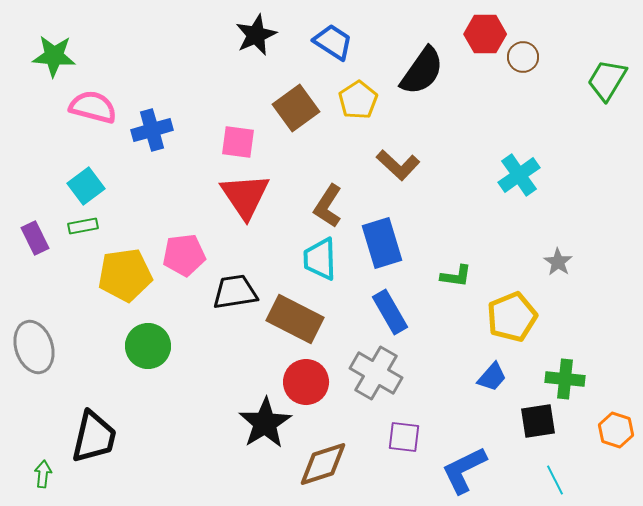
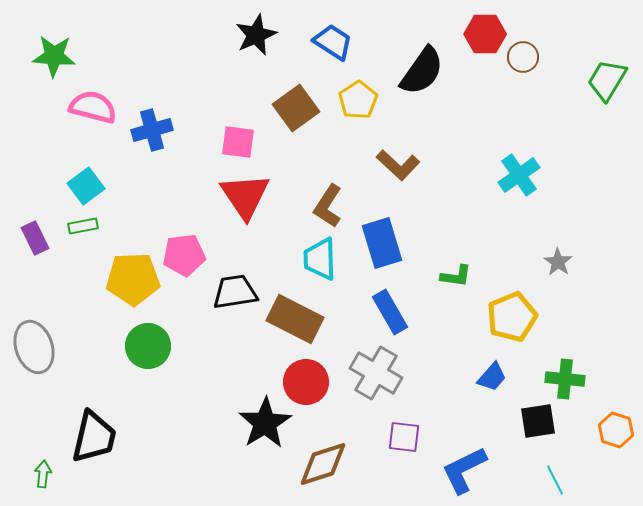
yellow pentagon at (125, 275): moved 8 px right, 4 px down; rotated 6 degrees clockwise
